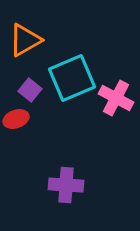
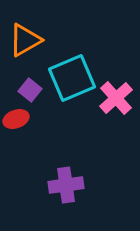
pink cross: rotated 20 degrees clockwise
purple cross: rotated 12 degrees counterclockwise
